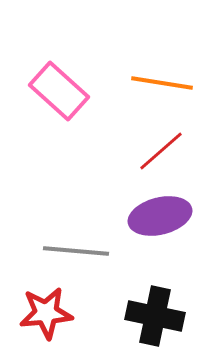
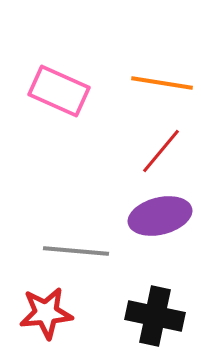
pink rectangle: rotated 18 degrees counterclockwise
red line: rotated 9 degrees counterclockwise
